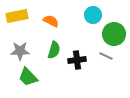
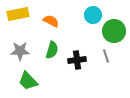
yellow rectangle: moved 1 px right, 2 px up
green circle: moved 3 px up
green semicircle: moved 2 px left
gray line: rotated 48 degrees clockwise
green trapezoid: moved 4 px down
